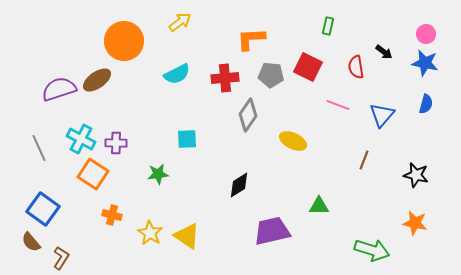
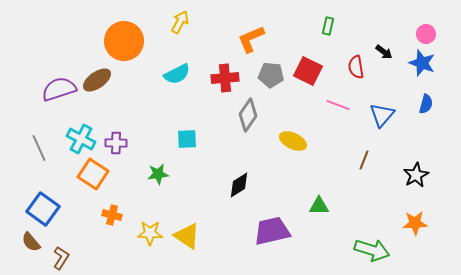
yellow arrow: rotated 25 degrees counterclockwise
orange L-shape: rotated 20 degrees counterclockwise
blue star: moved 3 px left; rotated 8 degrees clockwise
red square: moved 4 px down
black star: rotated 30 degrees clockwise
orange star: rotated 15 degrees counterclockwise
yellow star: rotated 30 degrees counterclockwise
